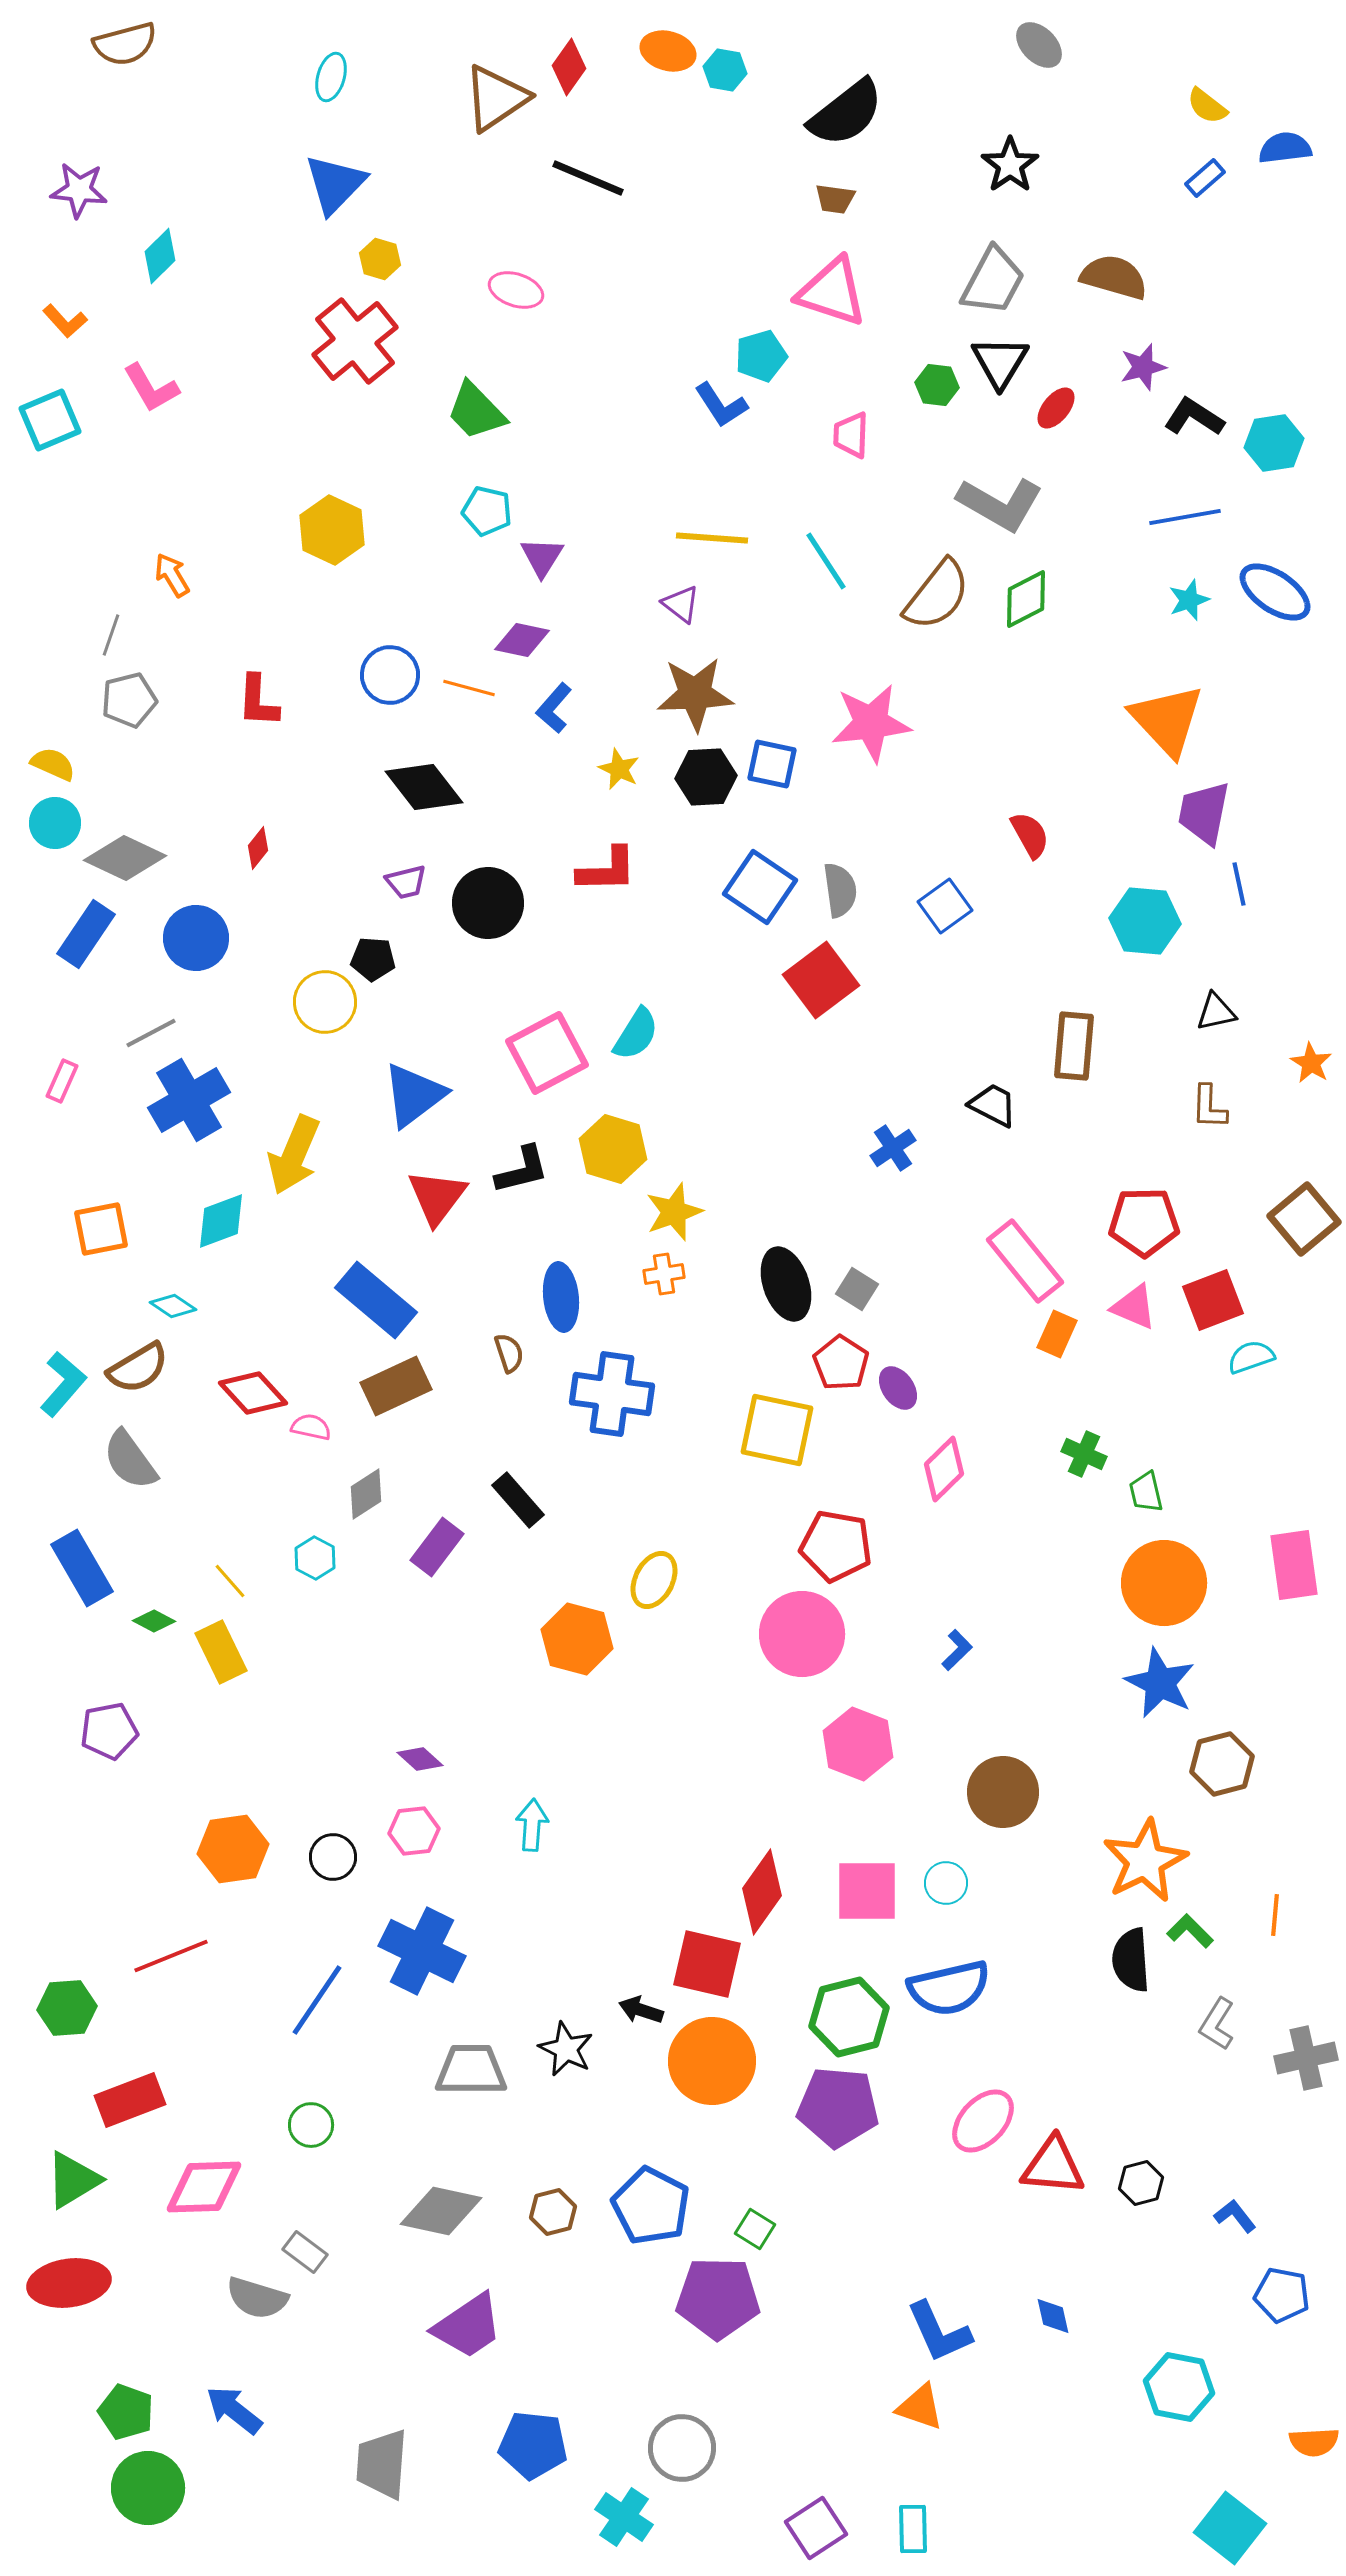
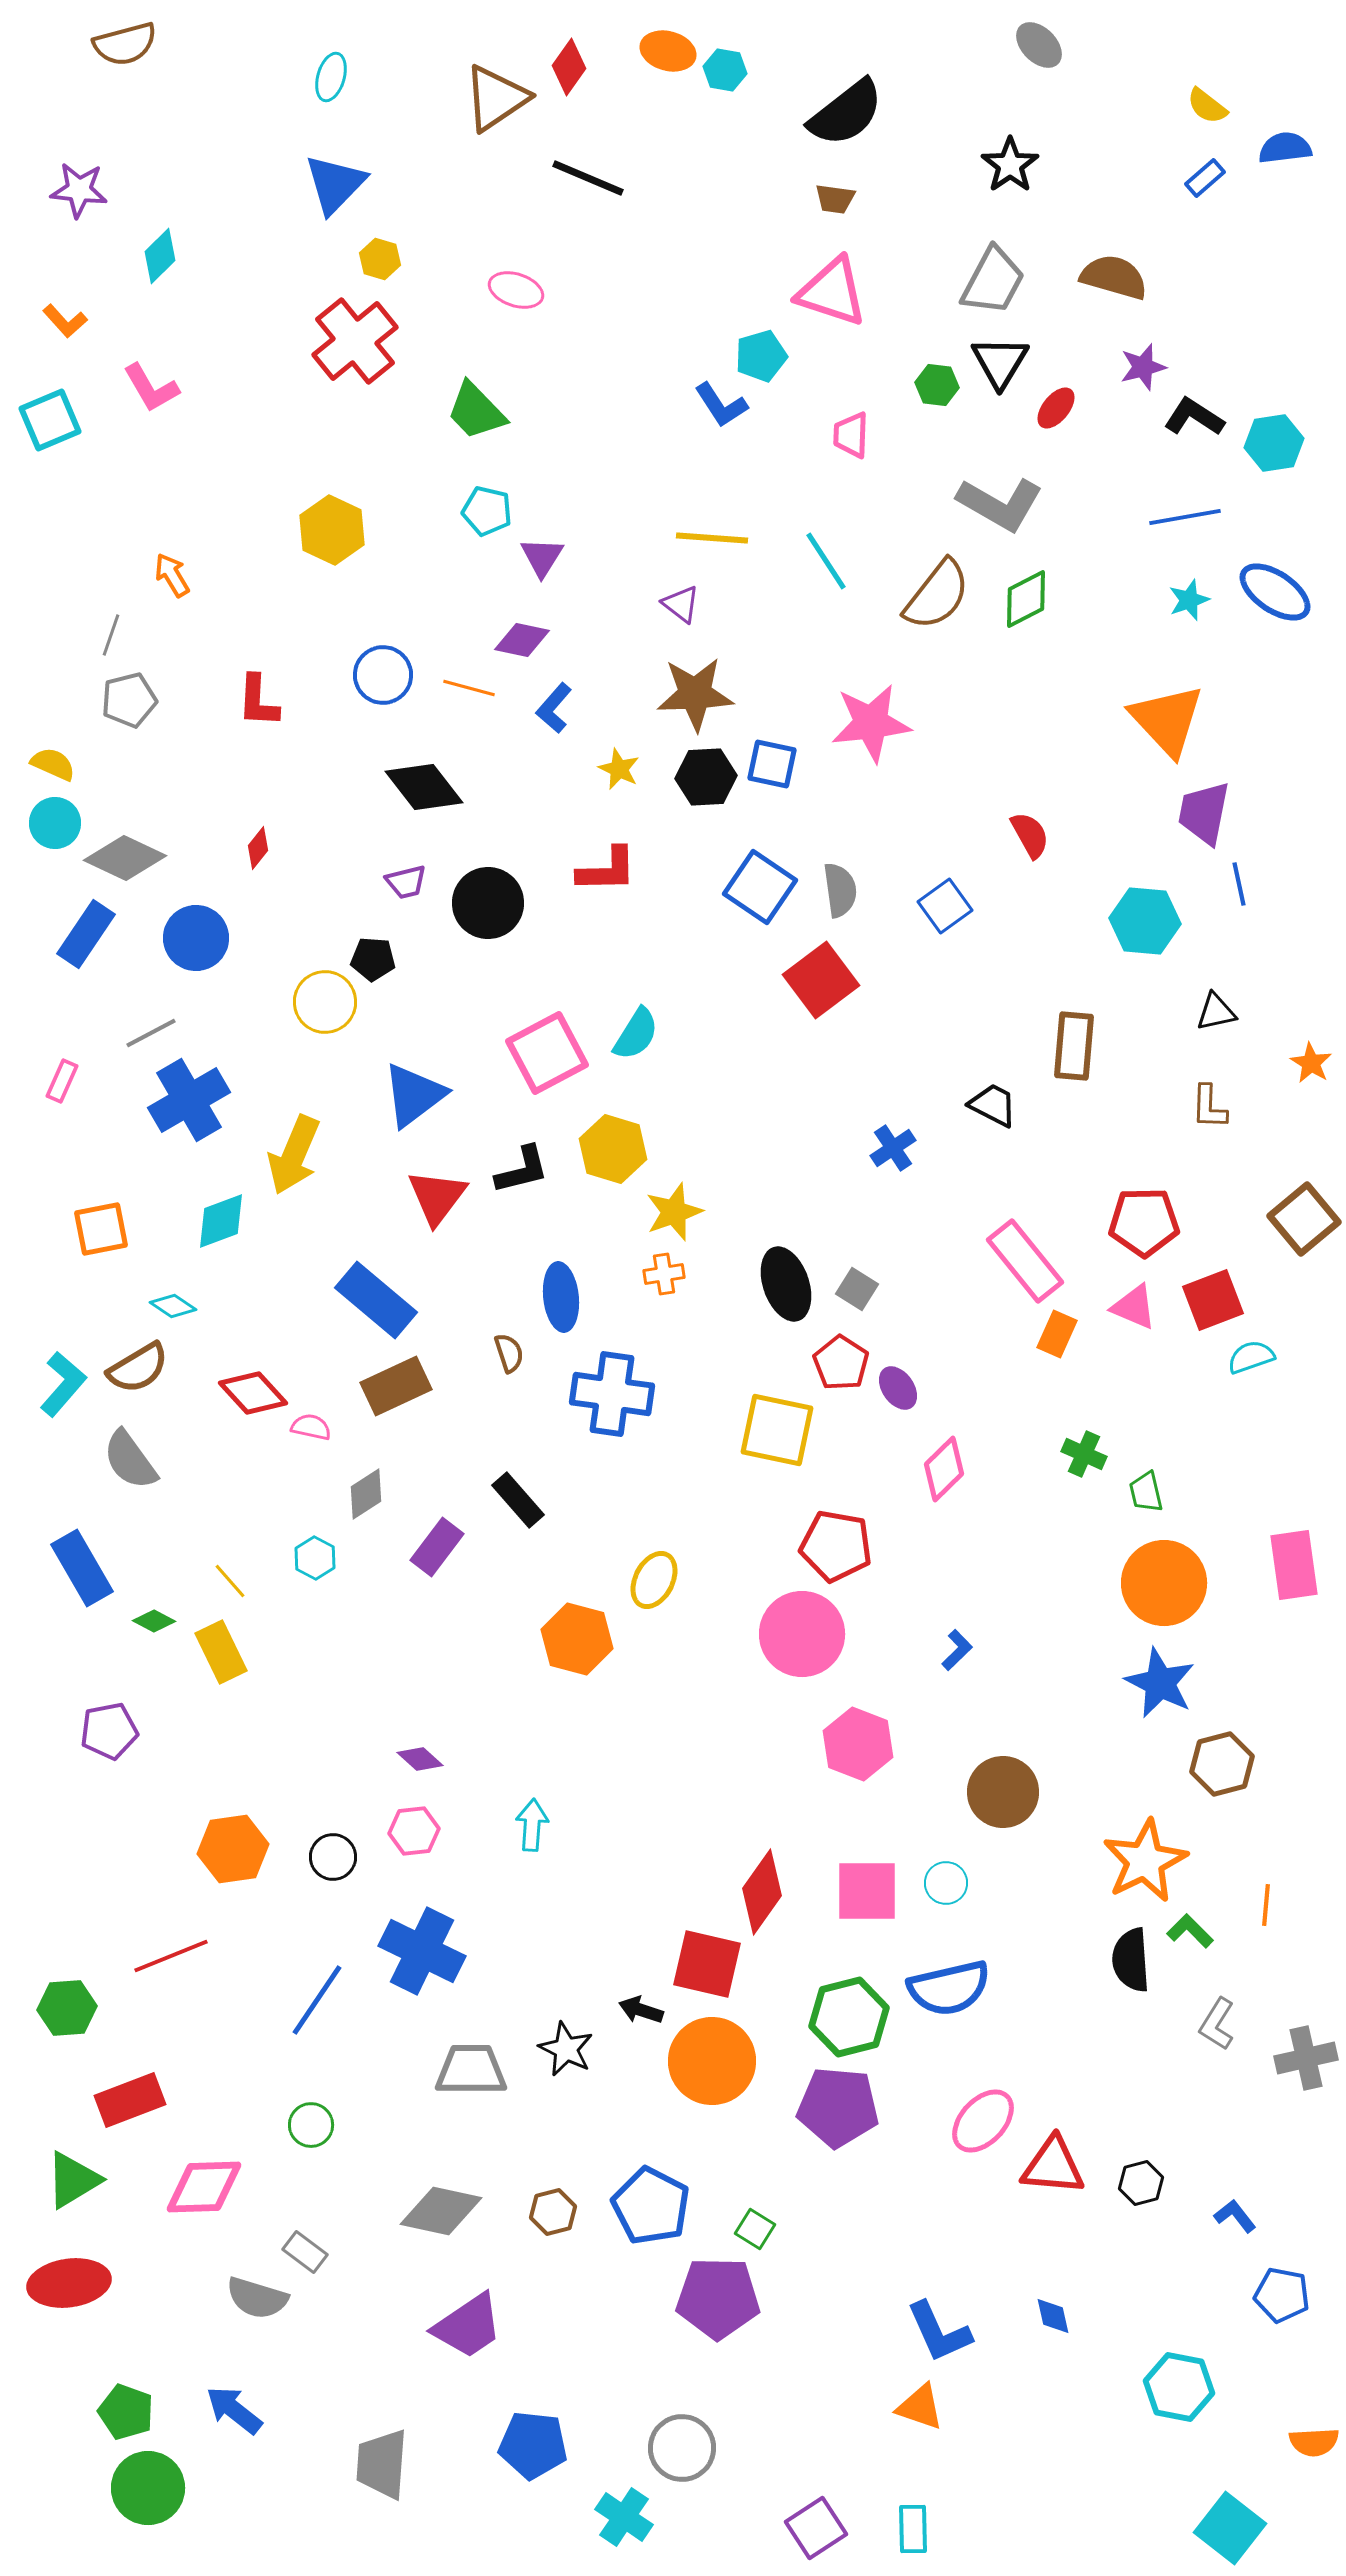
blue circle at (390, 675): moved 7 px left
orange line at (1275, 1915): moved 9 px left, 10 px up
